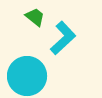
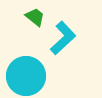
cyan circle: moved 1 px left
